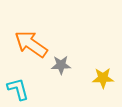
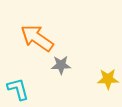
orange arrow: moved 6 px right, 6 px up
yellow star: moved 5 px right, 1 px down
